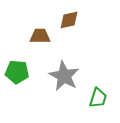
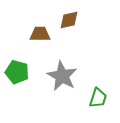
brown trapezoid: moved 2 px up
green pentagon: rotated 10 degrees clockwise
gray star: moved 2 px left
